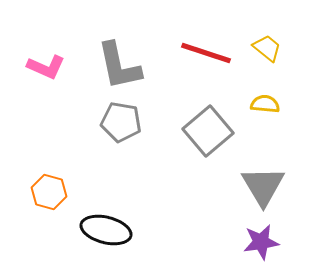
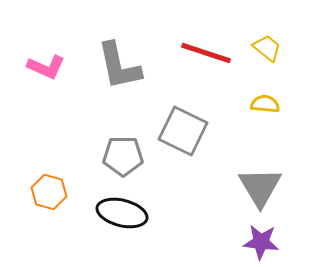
gray pentagon: moved 2 px right, 34 px down; rotated 9 degrees counterclockwise
gray square: moved 25 px left; rotated 24 degrees counterclockwise
gray triangle: moved 3 px left, 1 px down
black ellipse: moved 16 px right, 17 px up
purple star: rotated 15 degrees clockwise
